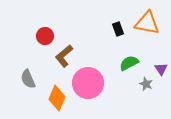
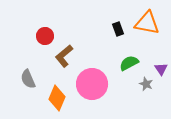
pink circle: moved 4 px right, 1 px down
